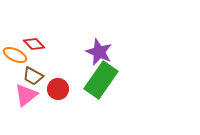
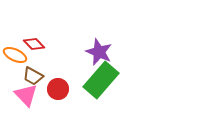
green rectangle: rotated 6 degrees clockwise
pink triangle: rotated 35 degrees counterclockwise
